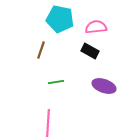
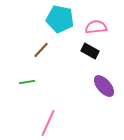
brown line: rotated 24 degrees clockwise
green line: moved 29 px left
purple ellipse: rotated 30 degrees clockwise
pink line: rotated 20 degrees clockwise
